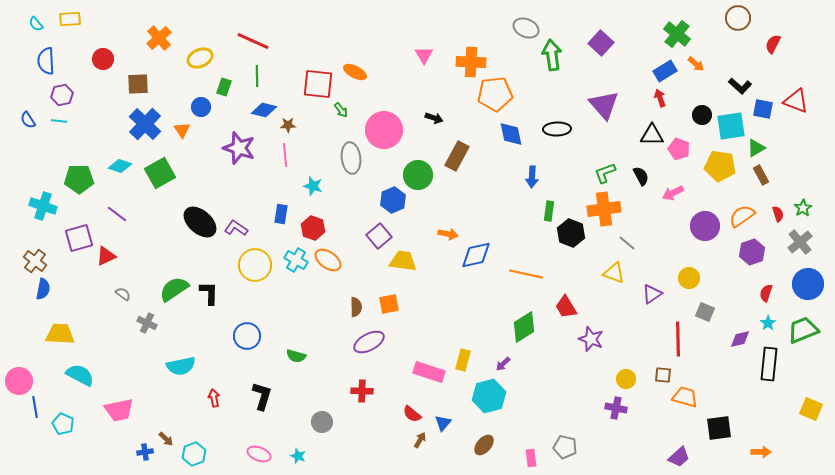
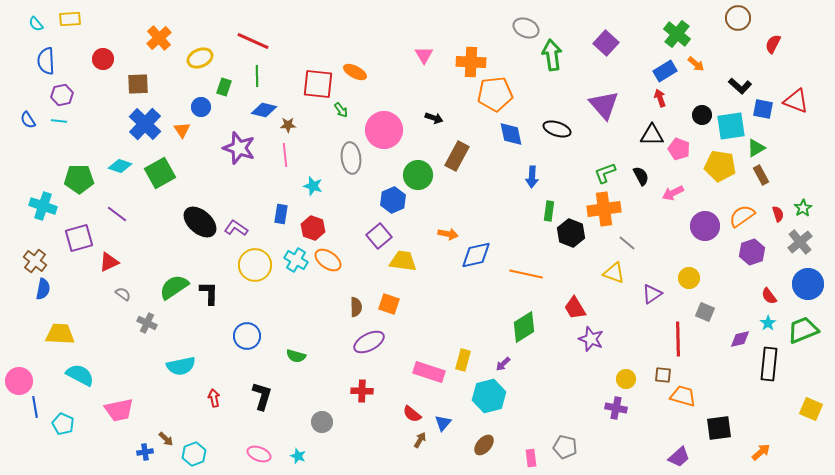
purple square at (601, 43): moved 5 px right
black ellipse at (557, 129): rotated 20 degrees clockwise
red triangle at (106, 256): moved 3 px right, 6 px down
green semicircle at (174, 289): moved 2 px up
red semicircle at (766, 293): moved 3 px right, 3 px down; rotated 54 degrees counterclockwise
orange square at (389, 304): rotated 30 degrees clockwise
red trapezoid at (566, 307): moved 9 px right, 1 px down
orange trapezoid at (685, 397): moved 2 px left, 1 px up
orange arrow at (761, 452): rotated 42 degrees counterclockwise
